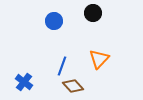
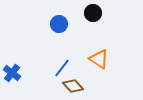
blue circle: moved 5 px right, 3 px down
orange triangle: rotated 40 degrees counterclockwise
blue line: moved 2 px down; rotated 18 degrees clockwise
blue cross: moved 12 px left, 9 px up
